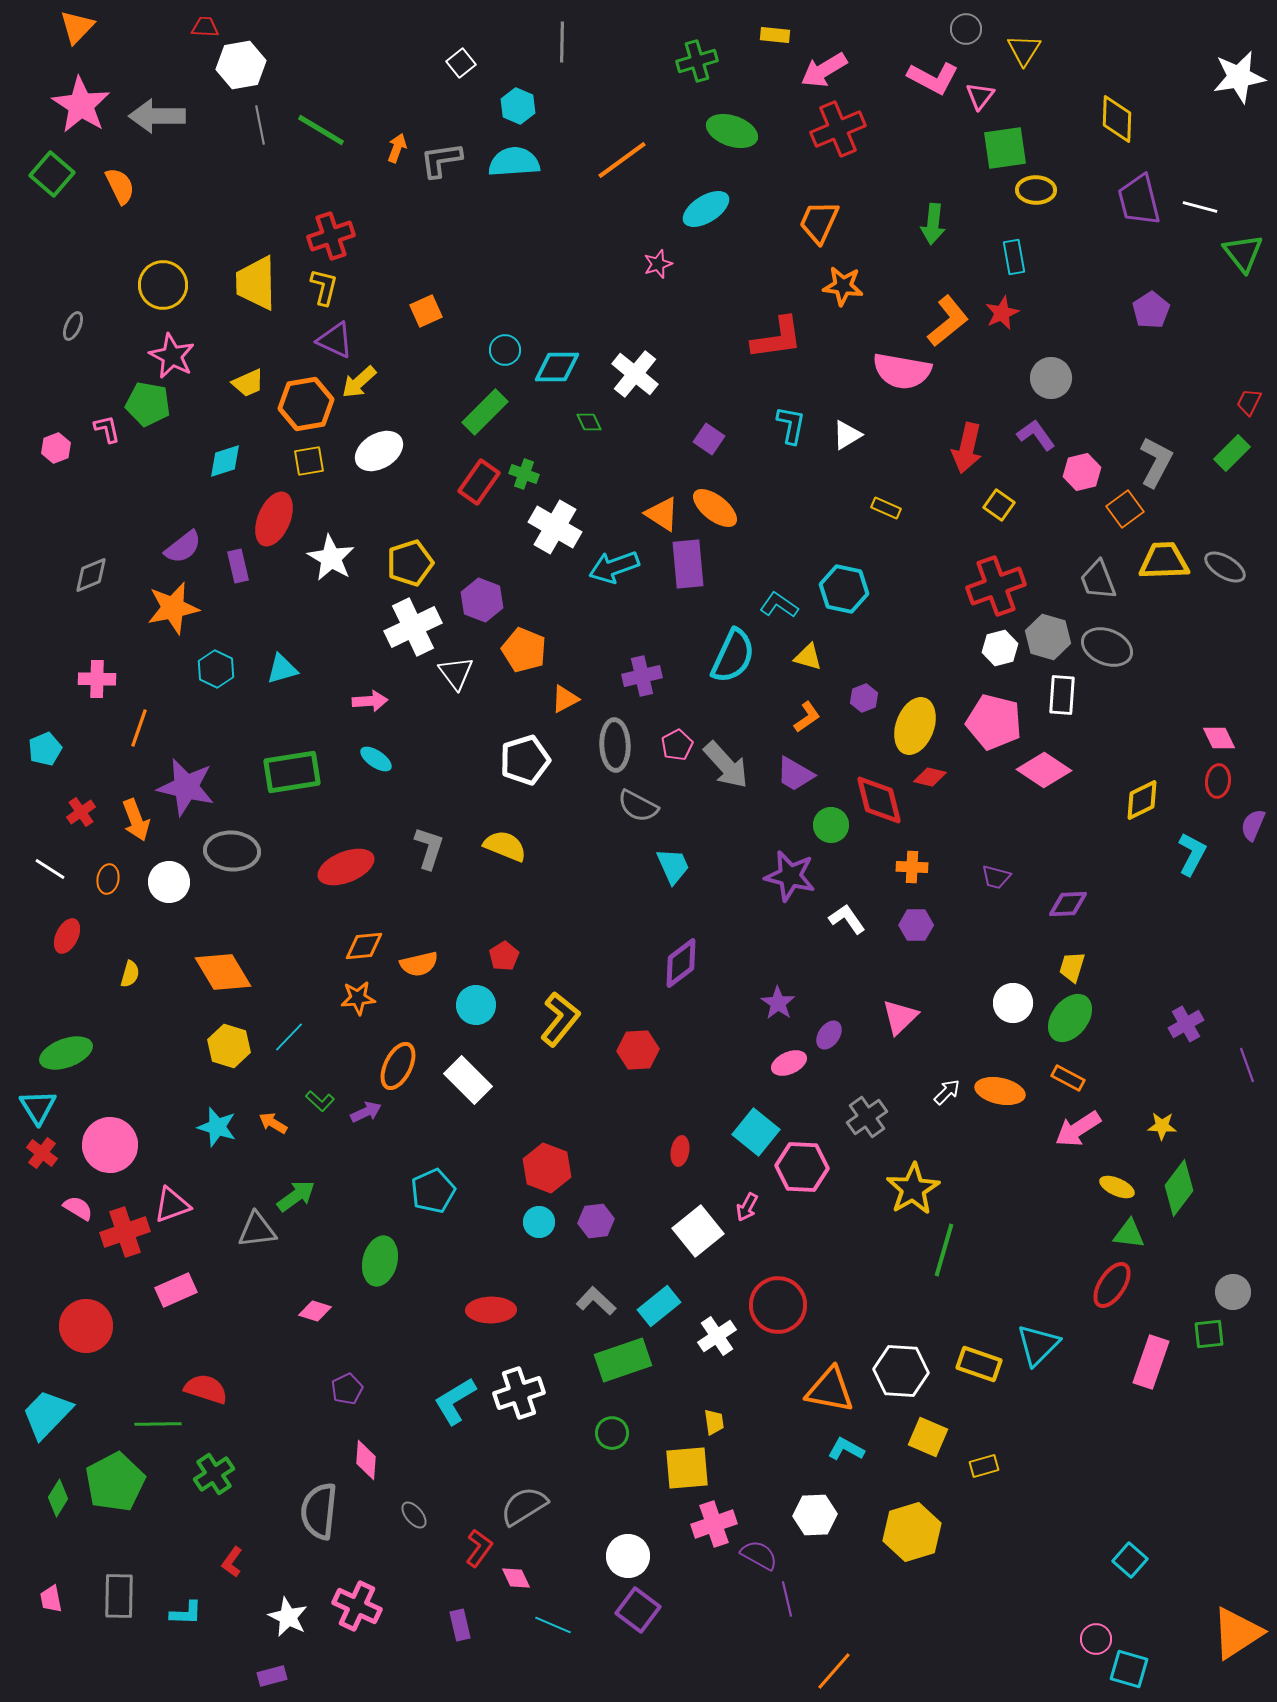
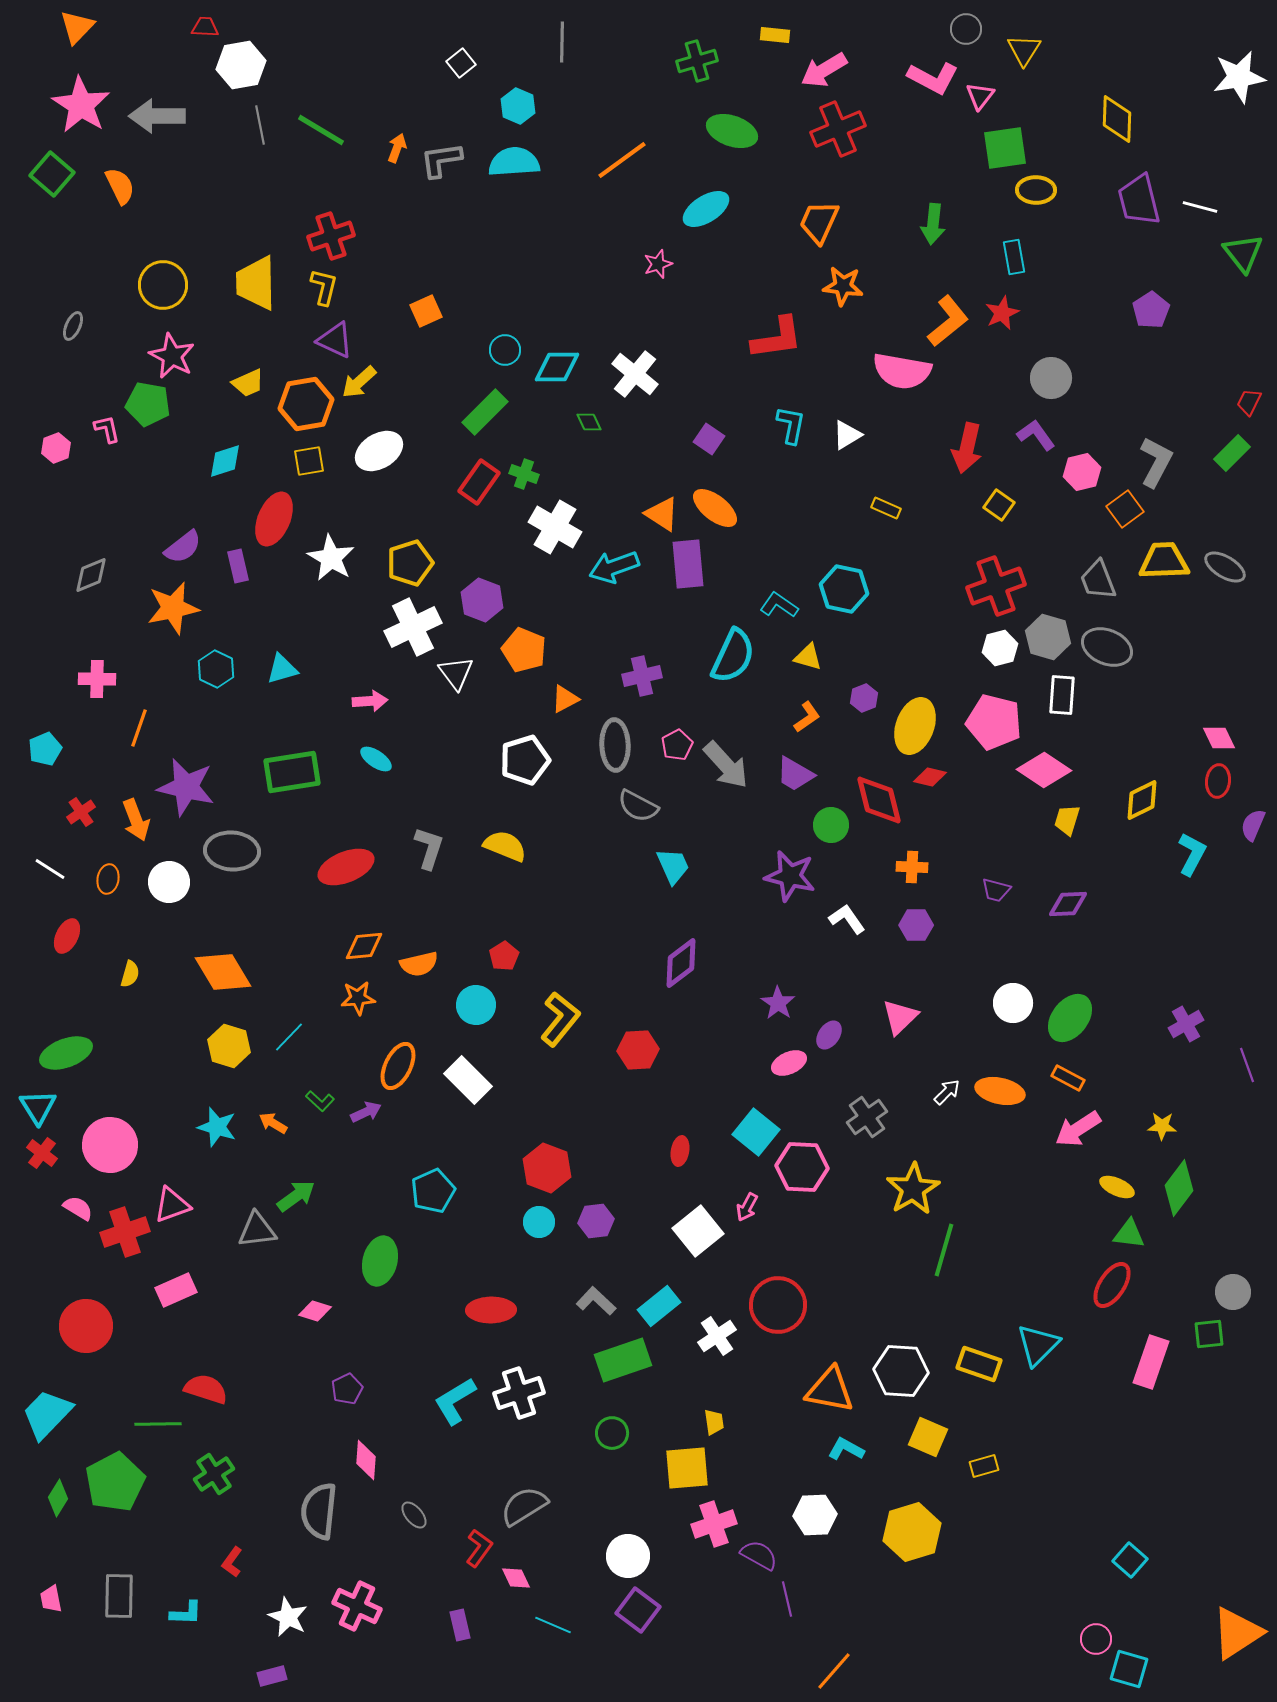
purple trapezoid at (996, 877): moved 13 px down
yellow trapezoid at (1072, 967): moved 5 px left, 147 px up
